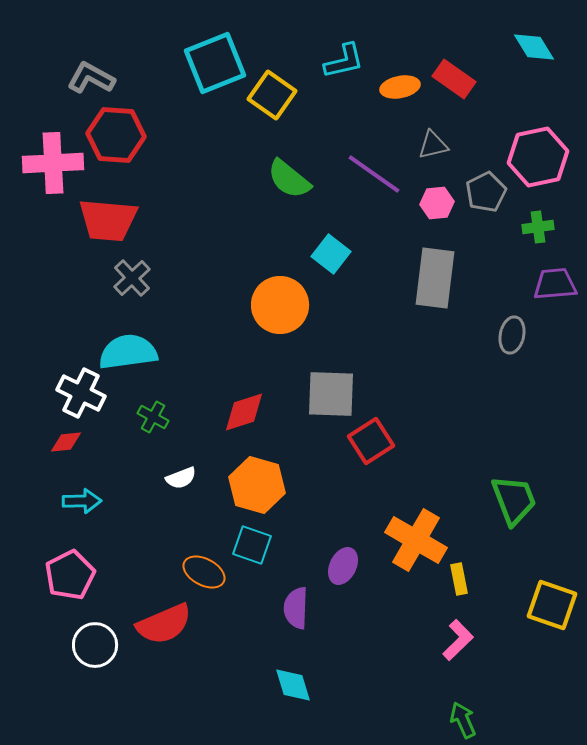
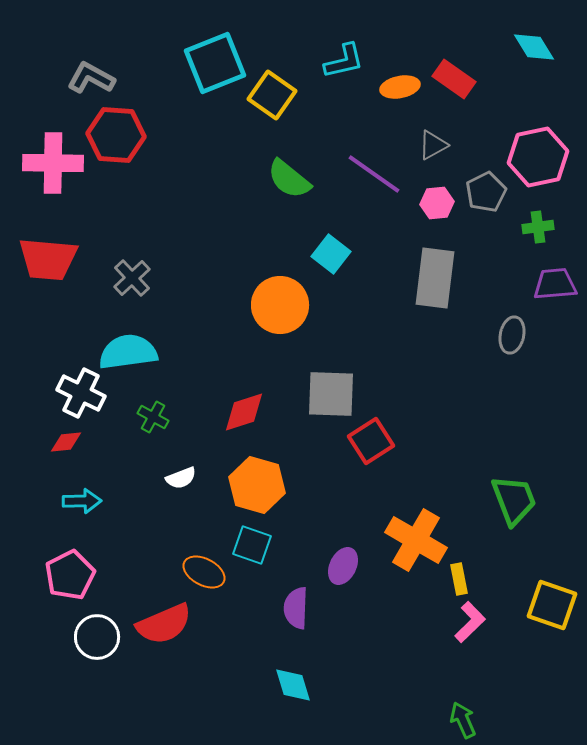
gray triangle at (433, 145): rotated 16 degrees counterclockwise
pink cross at (53, 163): rotated 4 degrees clockwise
red trapezoid at (108, 220): moved 60 px left, 39 px down
pink L-shape at (458, 640): moved 12 px right, 18 px up
white circle at (95, 645): moved 2 px right, 8 px up
